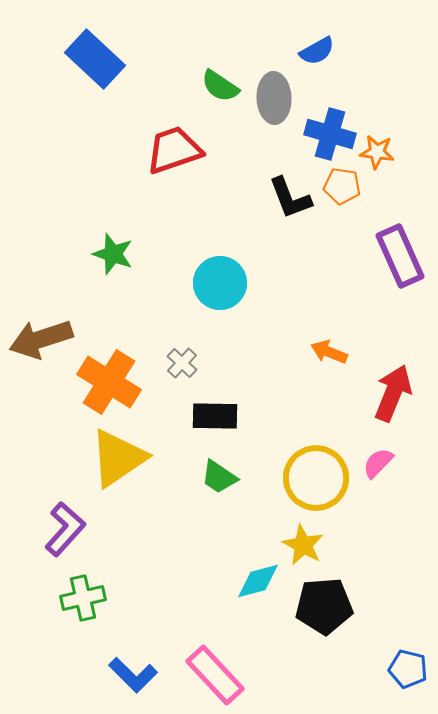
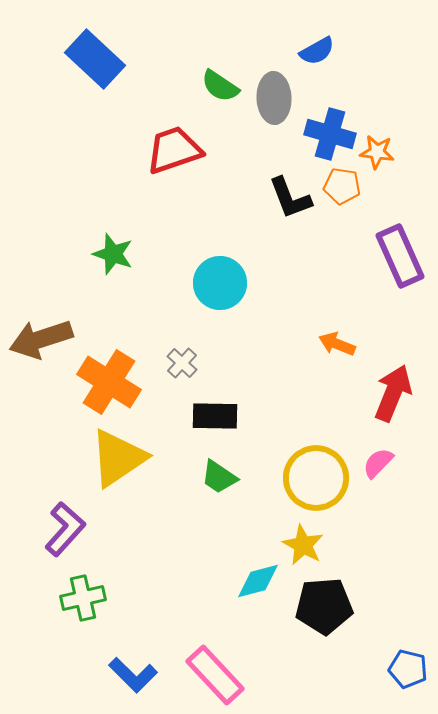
orange arrow: moved 8 px right, 8 px up
